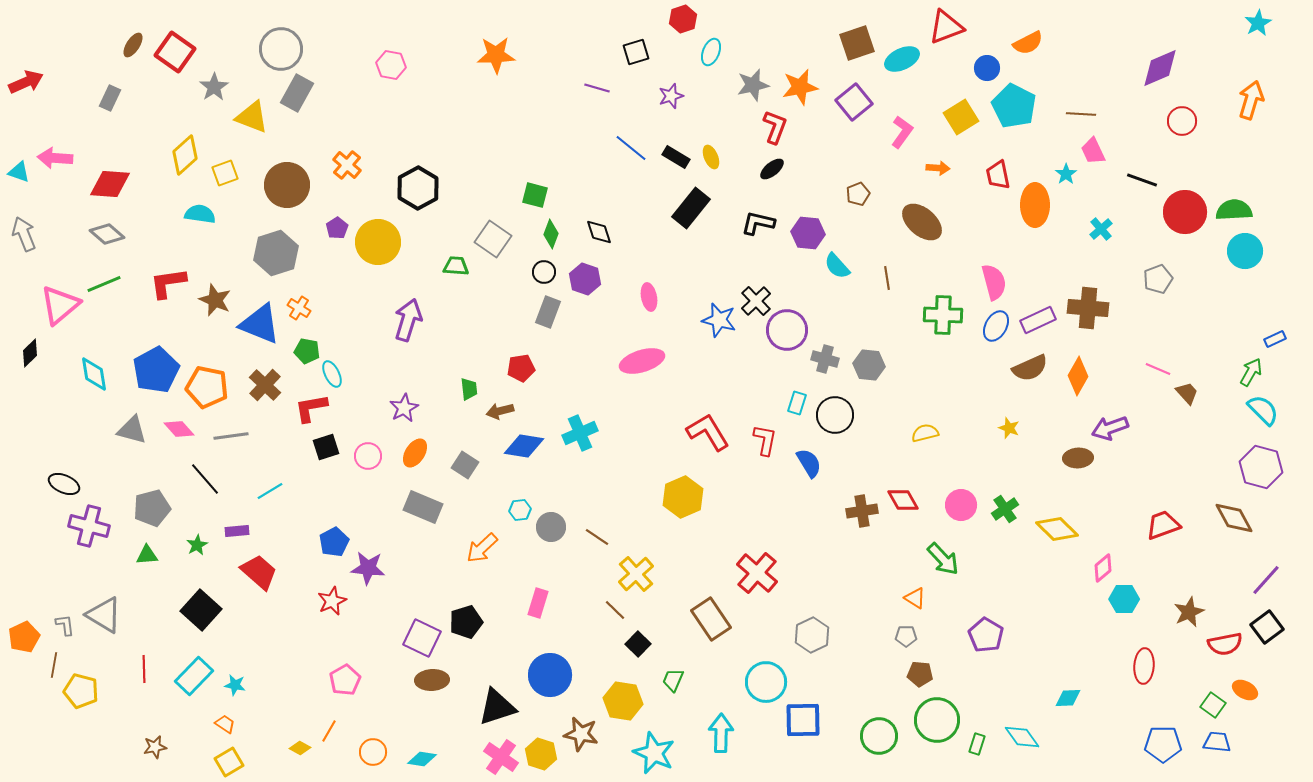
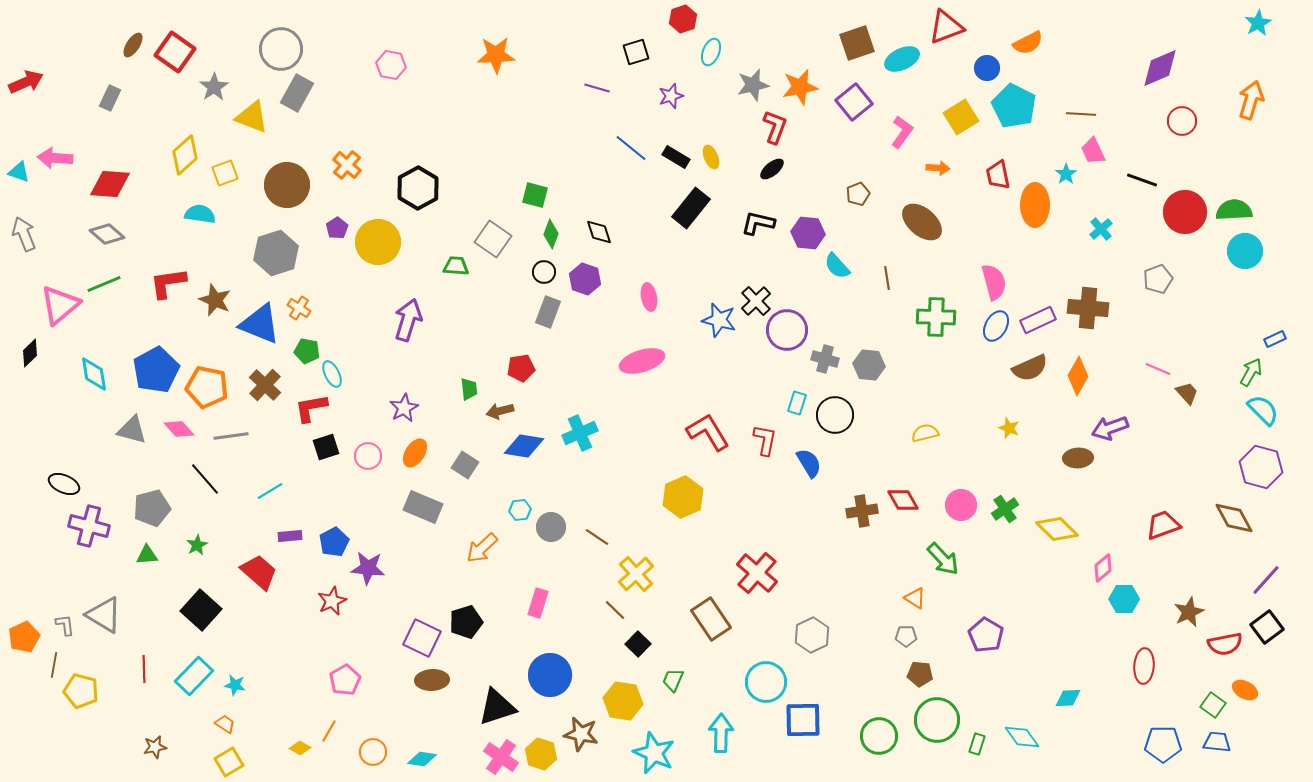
green cross at (943, 315): moved 7 px left, 2 px down
purple rectangle at (237, 531): moved 53 px right, 5 px down
